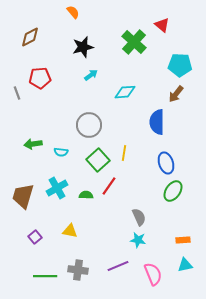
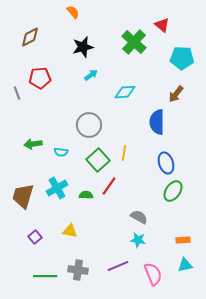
cyan pentagon: moved 2 px right, 7 px up
gray semicircle: rotated 36 degrees counterclockwise
